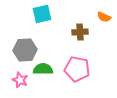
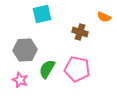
brown cross: rotated 21 degrees clockwise
green semicircle: moved 4 px right; rotated 60 degrees counterclockwise
